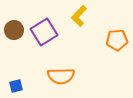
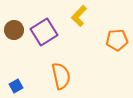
orange semicircle: rotated 100 degrees counterclockwise
blue square: rotated 16 degrees counterclockwise
